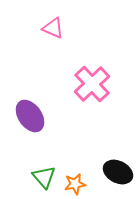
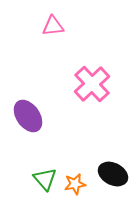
pink triangle: moved 2 px up; rotated 30 degrees counterclockwise
purple ellipse: moved 2 px left
black ellipse: moved 5 px left, 2 px down
green triangle: moved 1 px right, 2 px down
